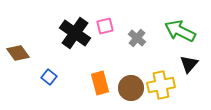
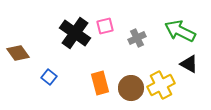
gray cross: rotated 24 degrees clockwise
black triangle: rotated 42 degrees counterclockwise
yellow cross: rotated 16 degrees counterclockwise
